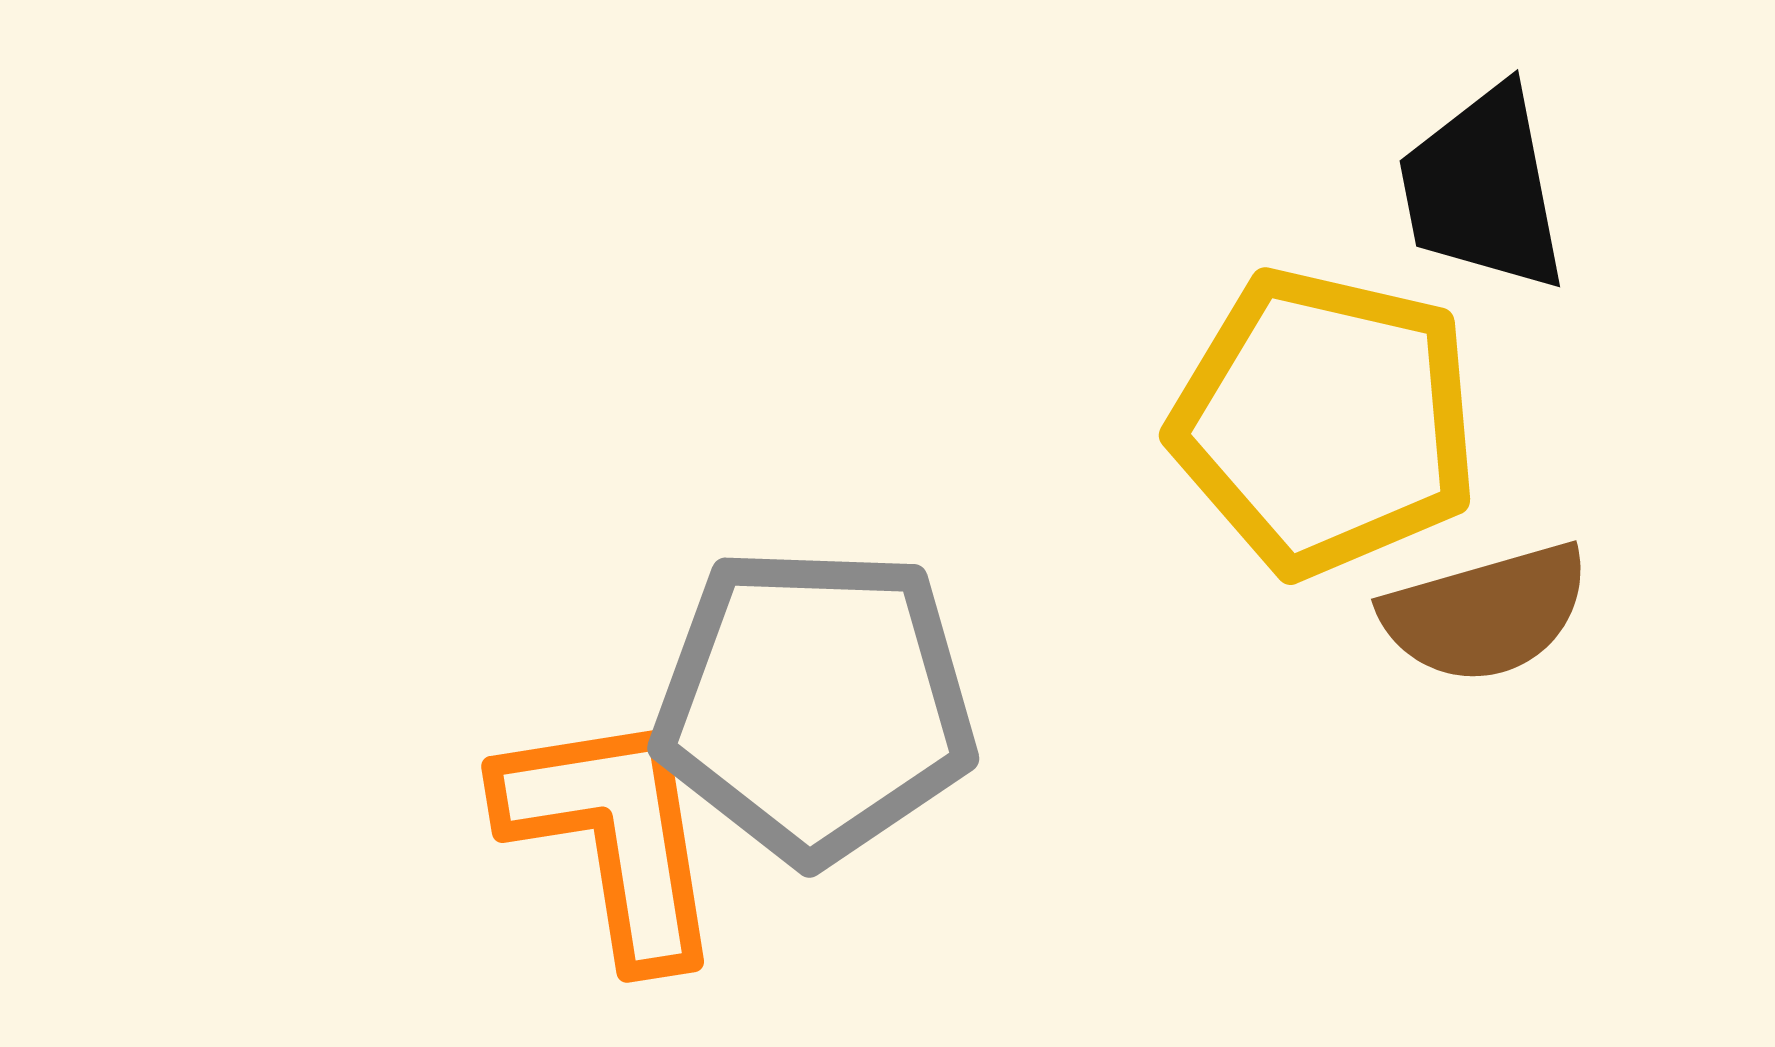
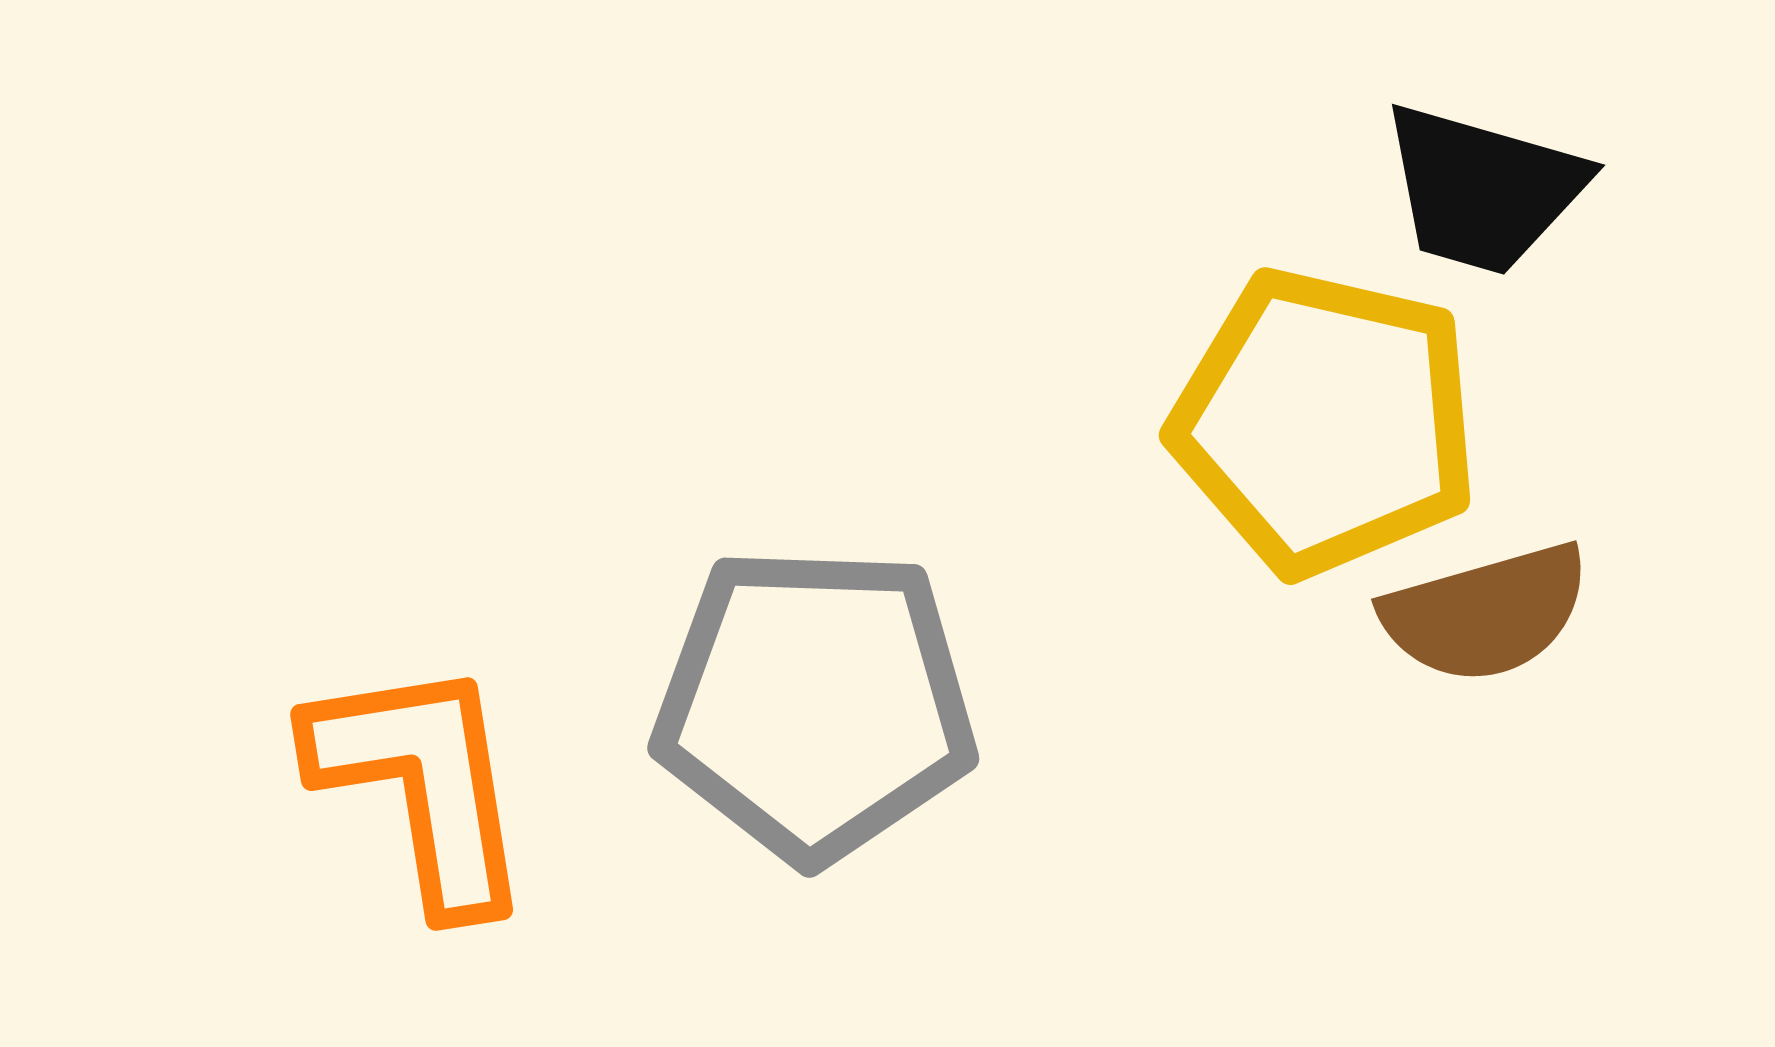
black trapezoid: rotated 63 degrees counterclockwise
orange L-shape: moved 191 px left, 52 px up
